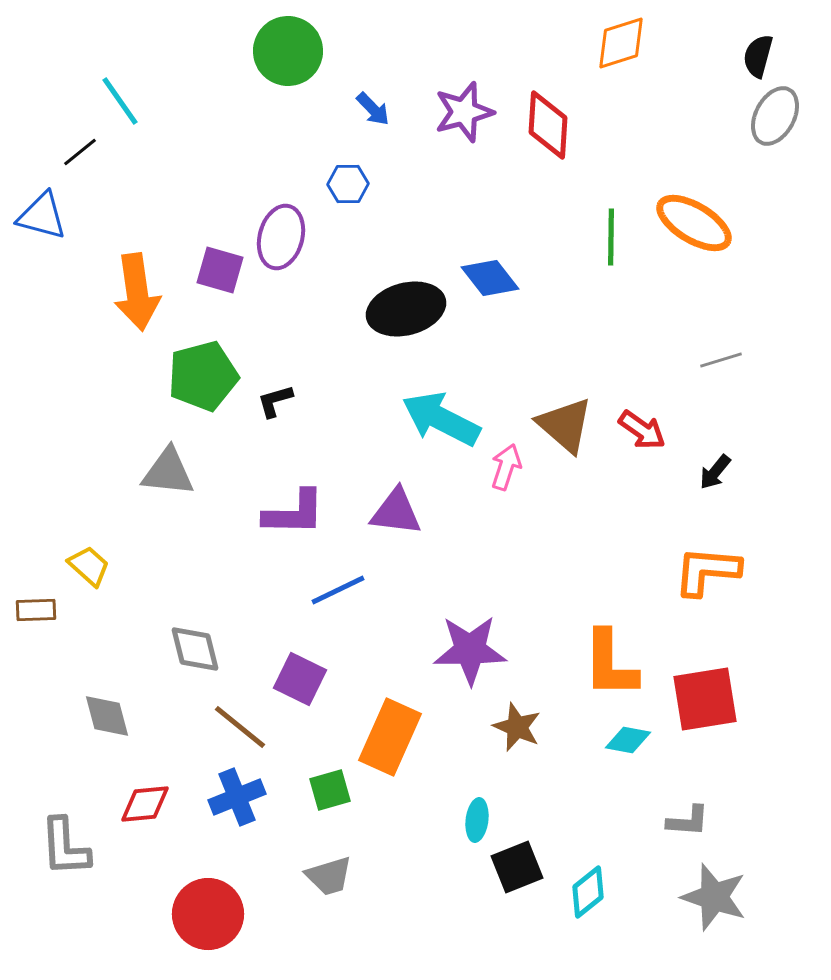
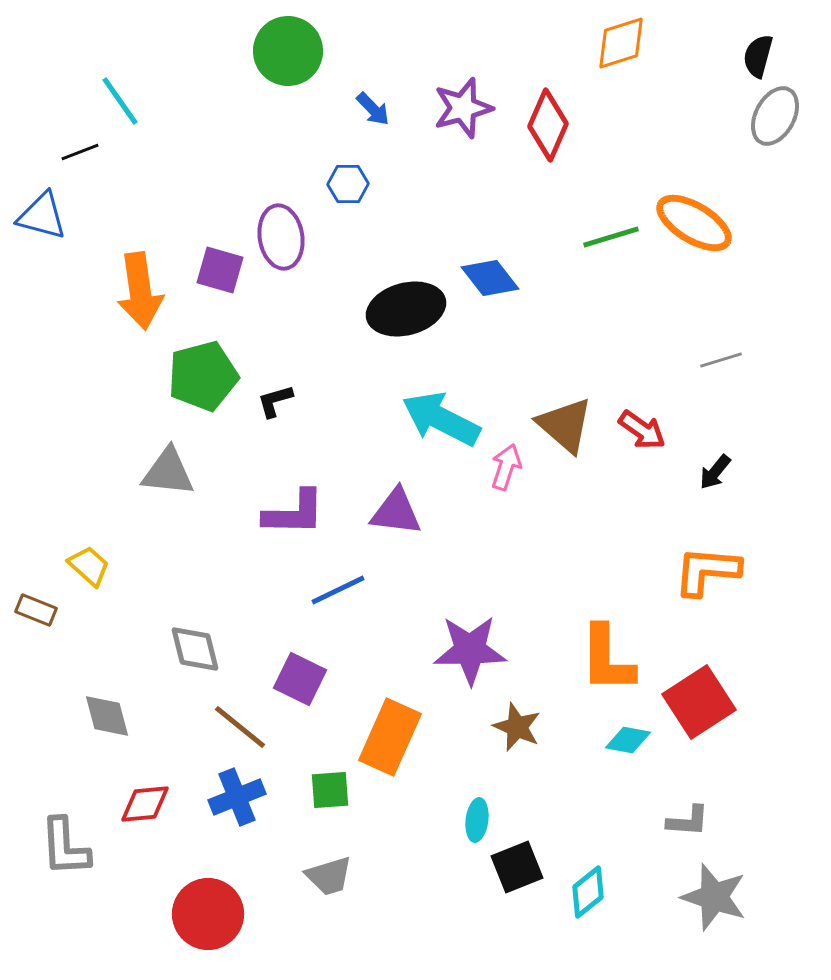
purple star at (464, 112): moved 1 px left, 4 px up
red diamond at (548, 125): rotated 20 degrees clockwise
black line at (80, 152): rotated 18 degrees clockwise
purple ellipse at (281, 237): rotated 24 degrees counterclockwise
green line at (611, 237): rotated 72 degrees clockwise
orange arrow at (137, 292): moved 3 px right, 1 px up
brown rectangle at (36, 610): rotated 24 degrees clockwise
orange L-shape at (610, 664): moved 3 px left, 5 px up
red square at (705, 699): moved 6 px left, 3 px down; rotated 24 degrees counterclockwise
green square at (330, 790): rotated 12 degrees clockwise
